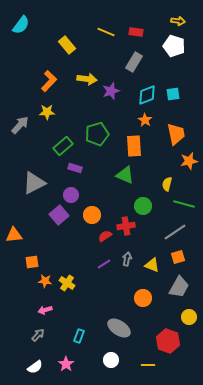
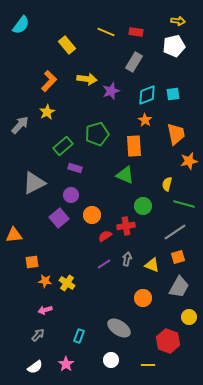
white pentagon at (174, 46): rotated 30 degrees counterclockwise
yellow star at (47, 112): rotated 28 degrees counterclockwise
purple square at (59, 215): moved 3 px down
